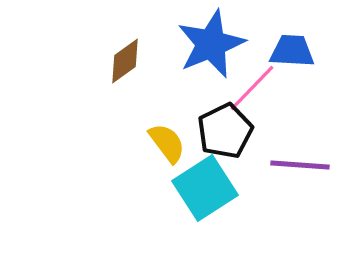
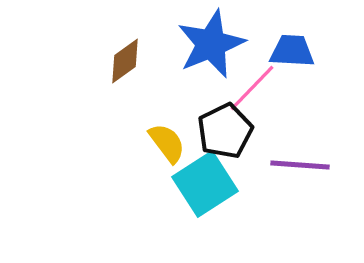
cyan square: moved 4 px up
